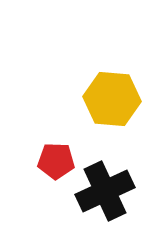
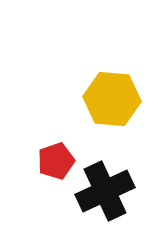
red pentagon: rotated 21 degrees counterclockwise
